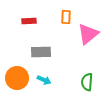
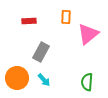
gray rectangle: rotated 60 degrees counterclockwise
cyan arrow: rotated 24 degrees clockwise
